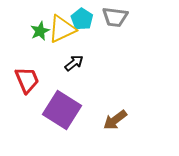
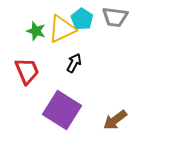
green star: moved 4 px left; rotated 30 degrees counterclockwise
black arrow: rotated 24 degrees counterclockwise
red trapezoid: moved 9 px up
